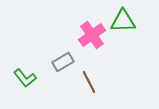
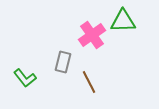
gray rectangle: rotated 45 degrees counterclockwise
